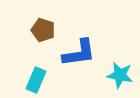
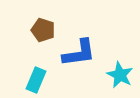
cyan star: rotated 16 degrees clockwise
